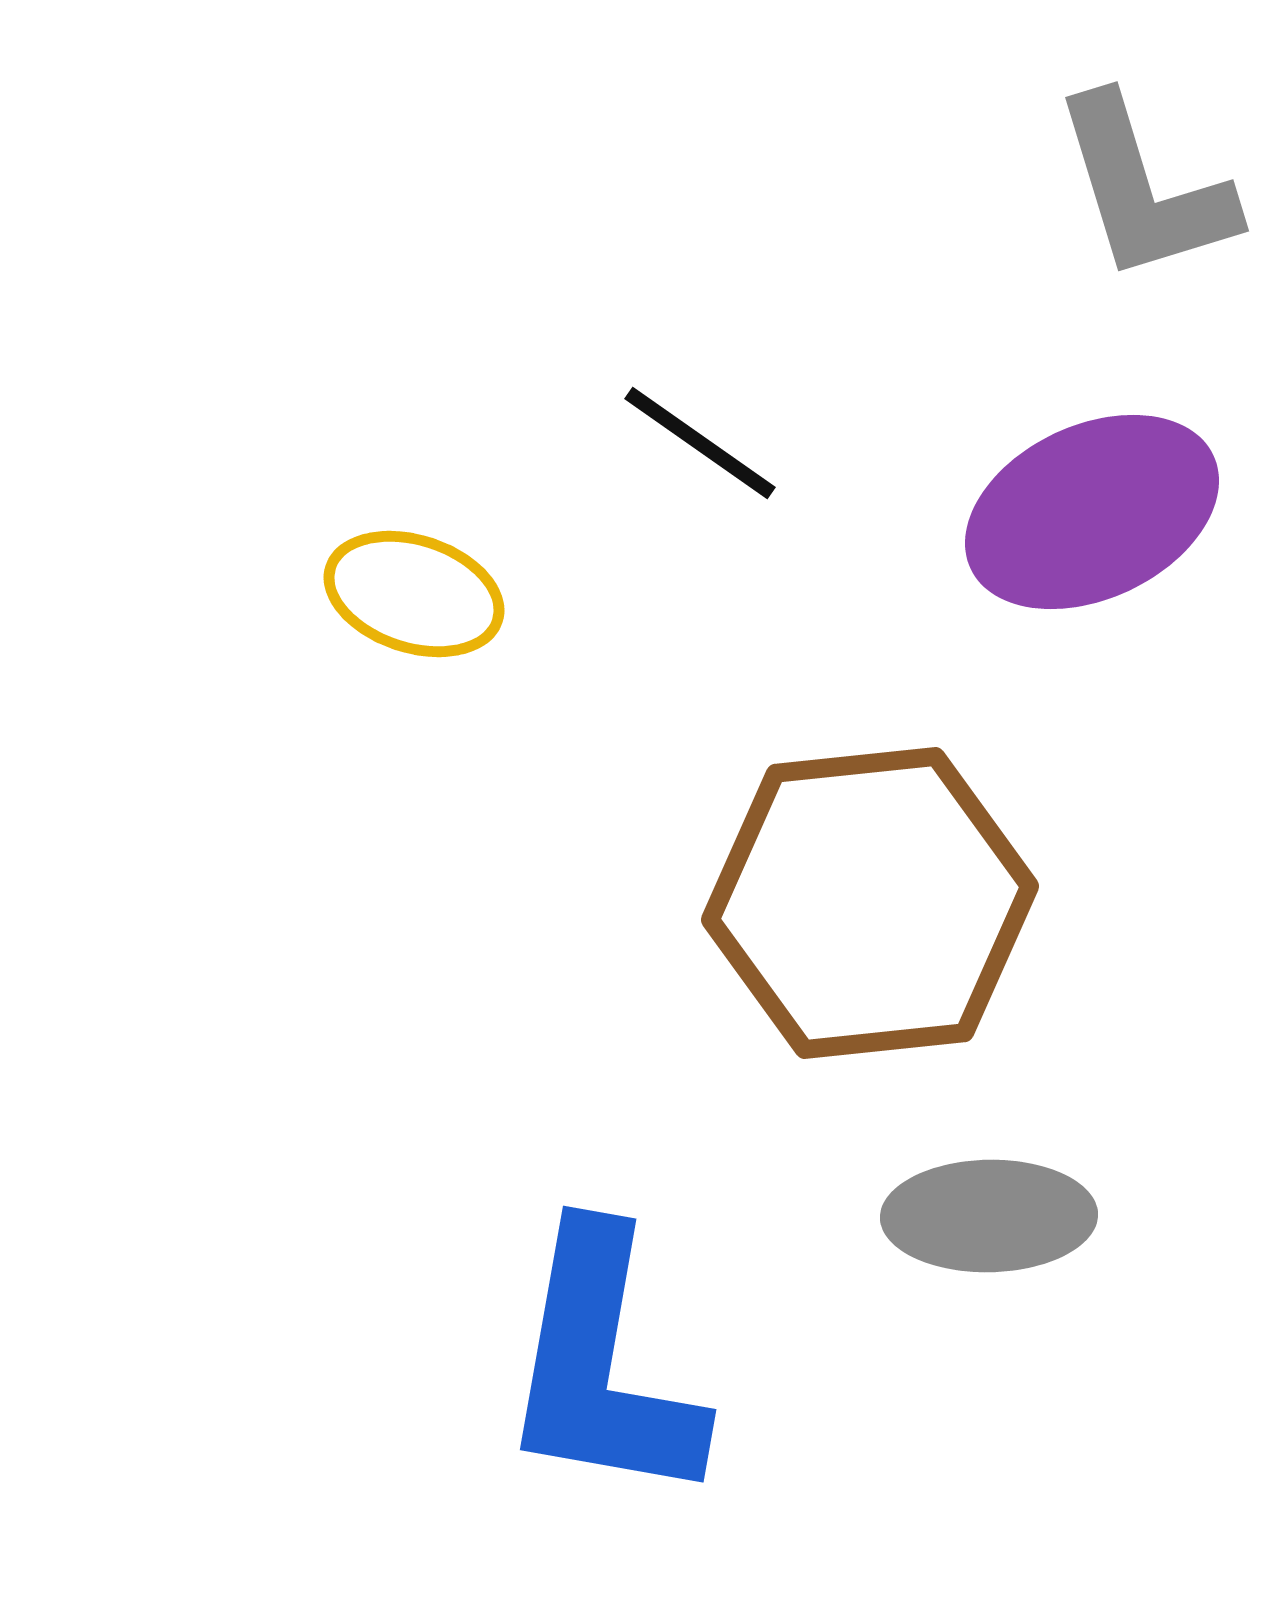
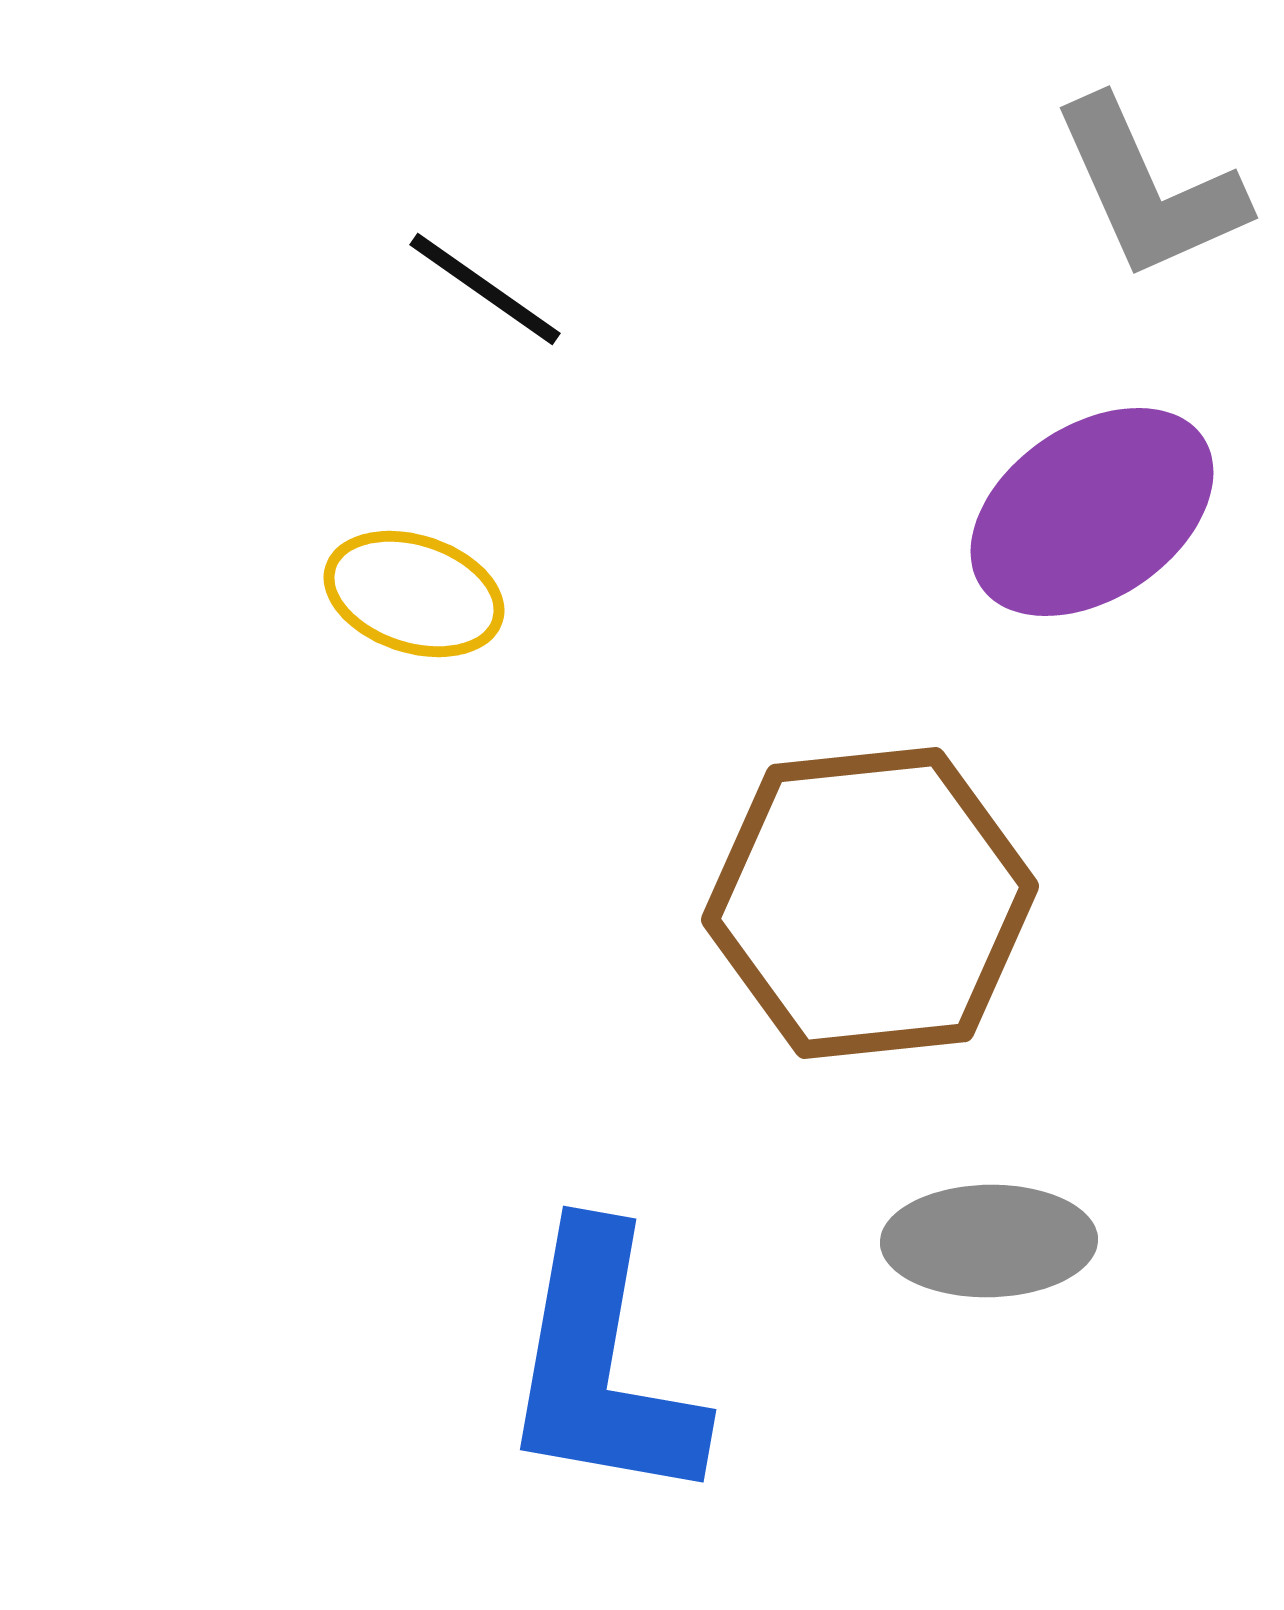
gray L-shape: moved 5 px right; rotated 7 degrees counterclockwise
black line: moved 215 px left, 154 px up
purple ellipse: rotated 9 degrees counterclockwise
gray ellipse: moved 25 px down
